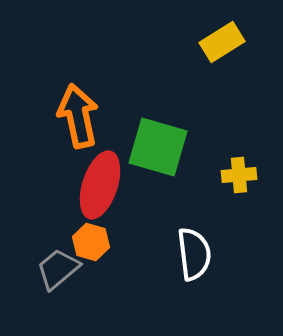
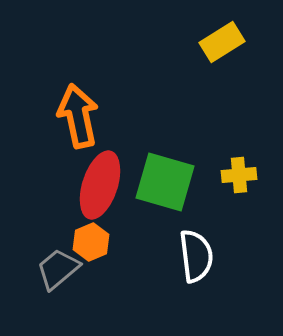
green square: moved 7 px right, 35 px down
orange hexagon: rotated 21 degrees clockwise
white semicircle: moved 2 px right, 2 px down
